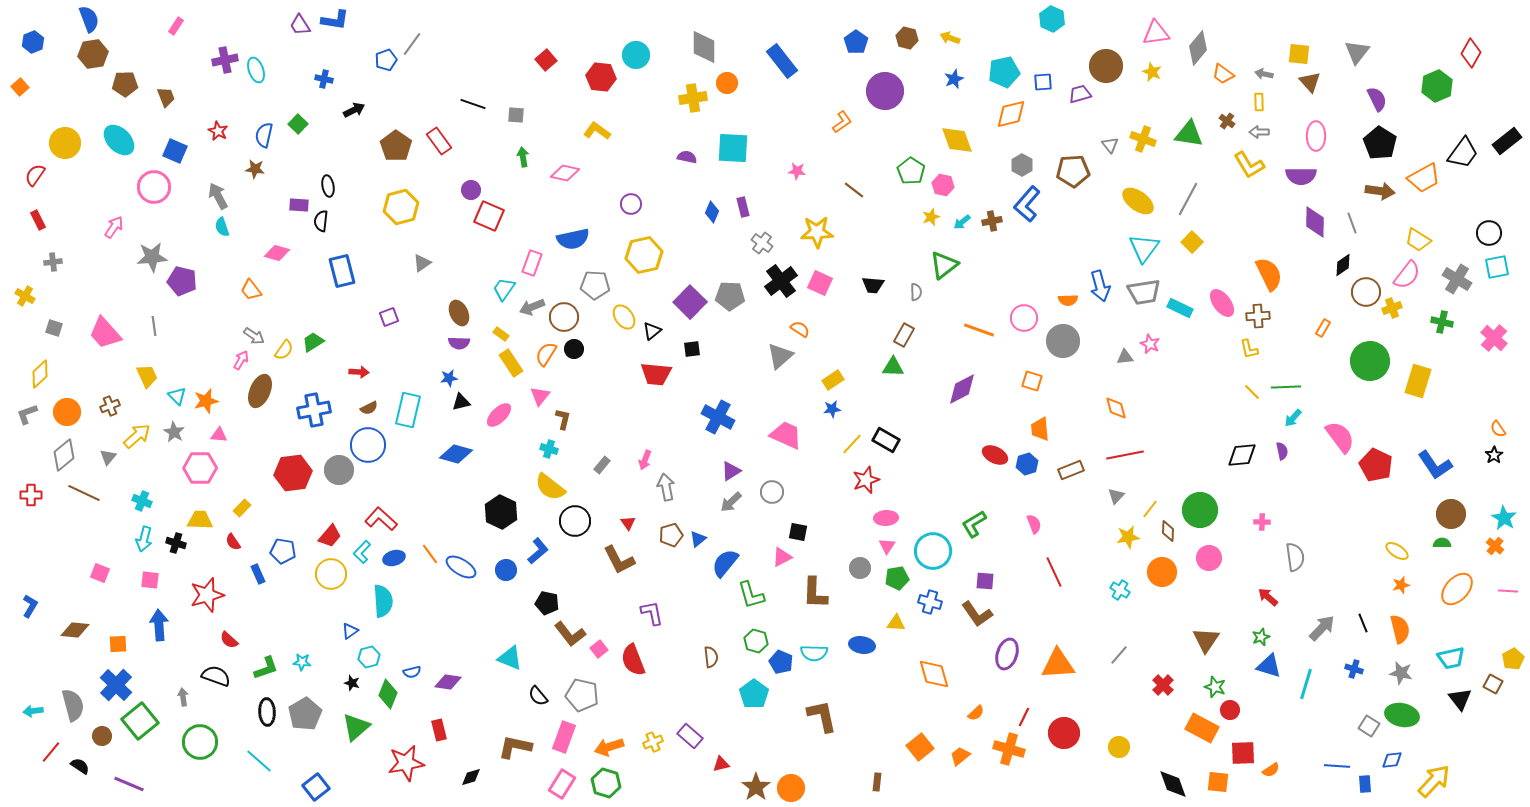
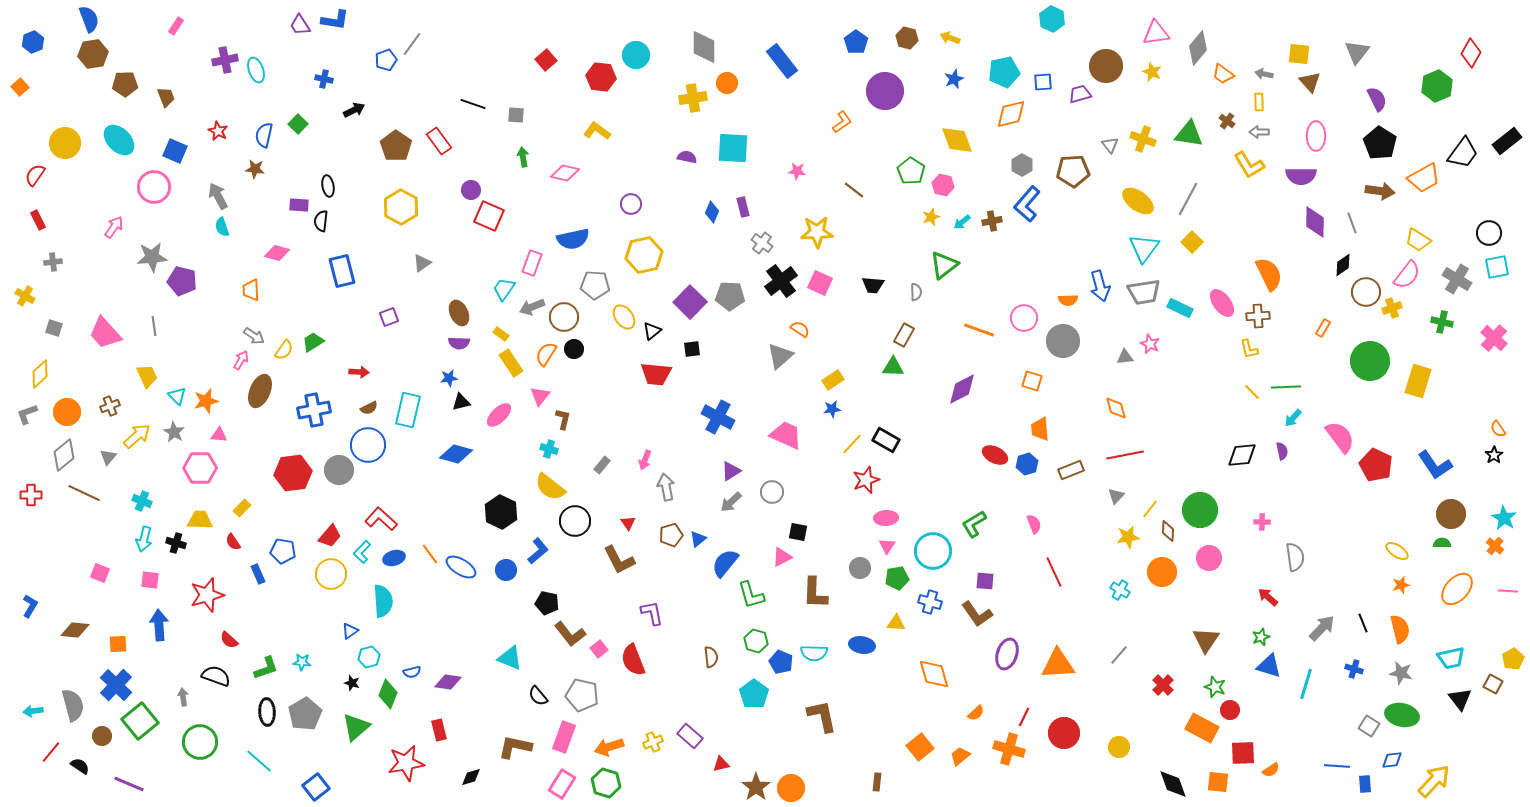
yellow hexagon at (401, 207): rotated 16 degrees counterclockwise
orange trapezoid at (251, 290): rotated 35 degrees clockwise
